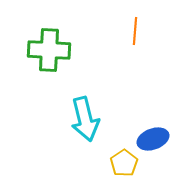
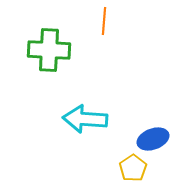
orange line: moved 31 px left, 10 px up
cyan arrow: rotated 108 degrees clockwise
yellow pentagon: moved 9 px right, 5 px down
